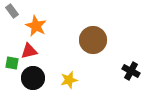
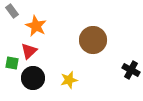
red triangle: rotated 30 degrees counterclockwise
black cross: moved 1 px up
